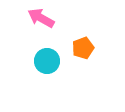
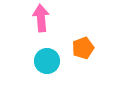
pink arrow: rotated 56 degrees clockwise
